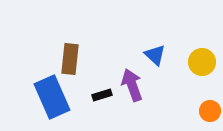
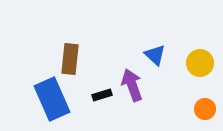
yellow circle: moved 2 px left, 1 px down
blue rectangle: moved 2 px down
orange circle: moved 5 px left, 2 px up
